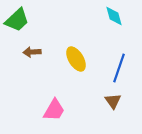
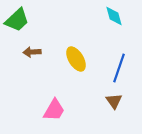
brown triangle: moved 1 px right
